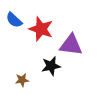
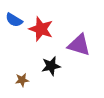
blue semicircle: rotated 12 degrees counterclockwise
purple triangle: moved 8 px right; rotated 10 degrees clockwise
